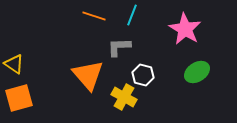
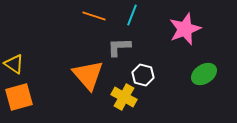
pink star: rotated 20 degrees clockwise
green ellipse: moved 7 px right, 2 px down
orange square: moved 1 px up
